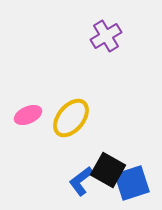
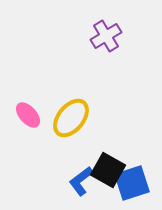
pink ellipse: rotated 72 degrees clockwise
